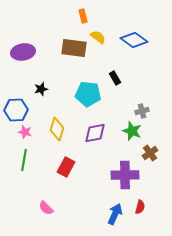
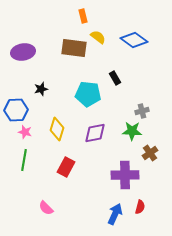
green star: rotated 18 degrees counterclockwise
